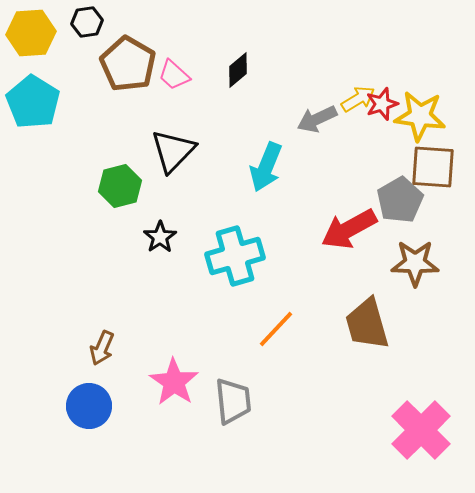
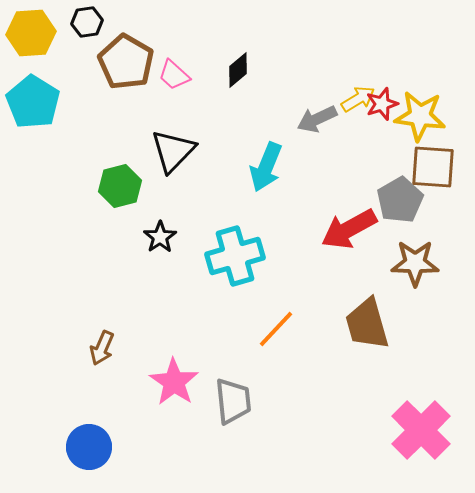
brown pentagon: moved 2 px left, 2 px up
blue circle: moved 41 px down
